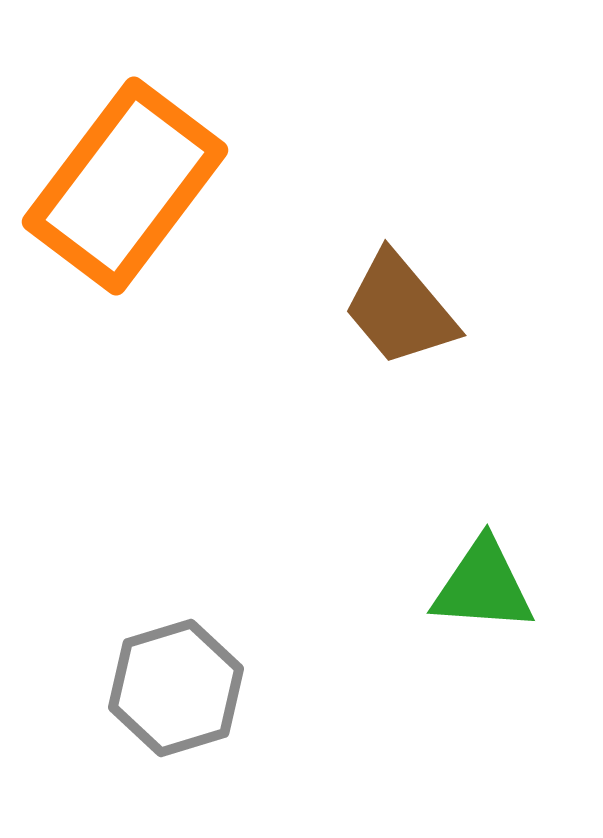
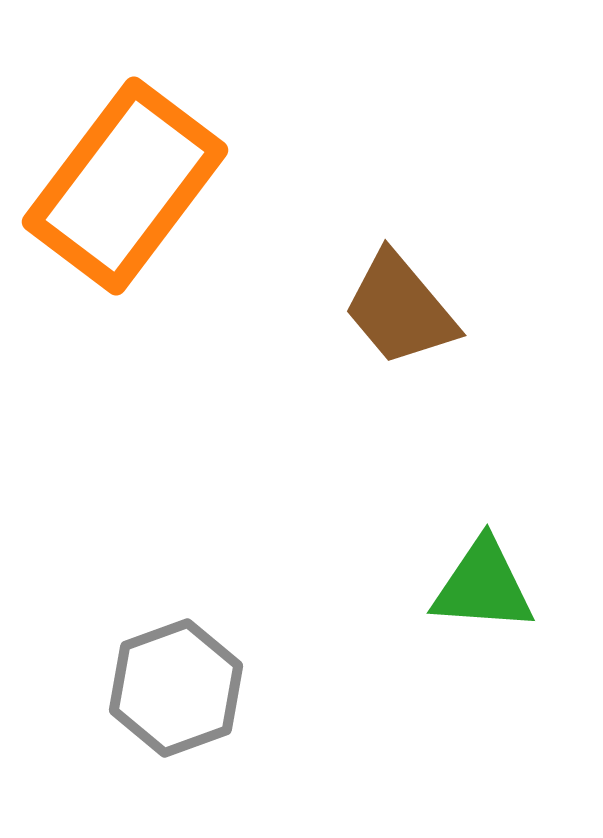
gray hexagon: rotated 3 degrees counterclockwise
